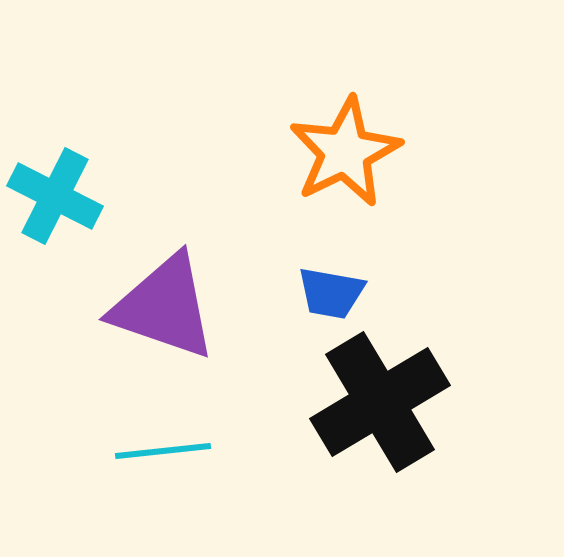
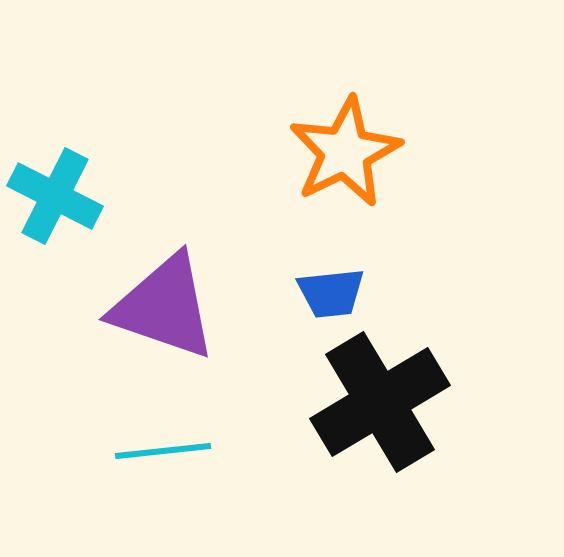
blue trapezoid: rotated 16 degrees counterclockwise
